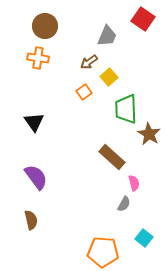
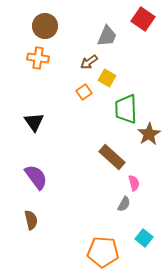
yellow square: moved 2 px left, 1 px down; rotated 18 degrees counterclockwise
brown star: rotated 10 degrees clockwise
